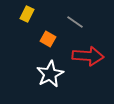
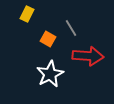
gray line: moved 4 px left, 6 px down; rotated 24 degrees clockwise
